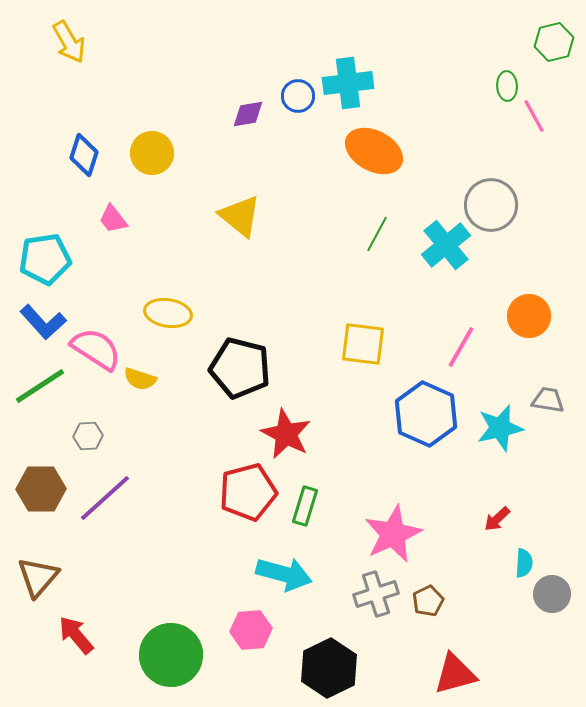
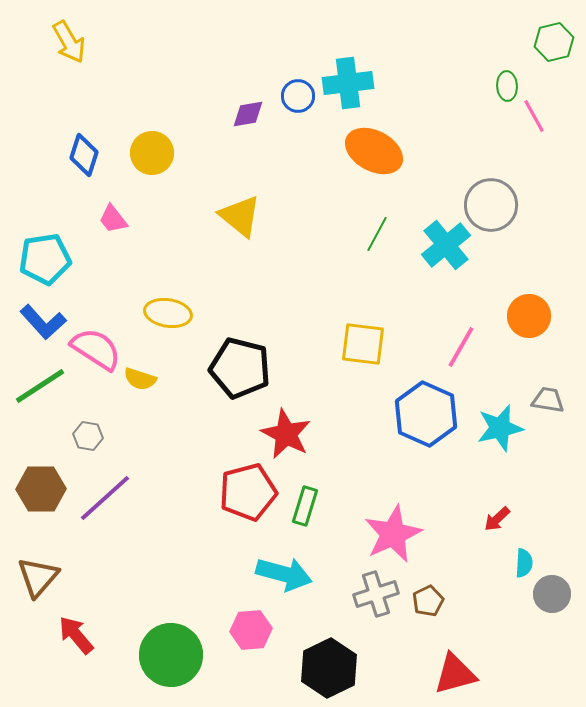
gray hexagon at (88, 436): rotated 12 degrees clockwise
